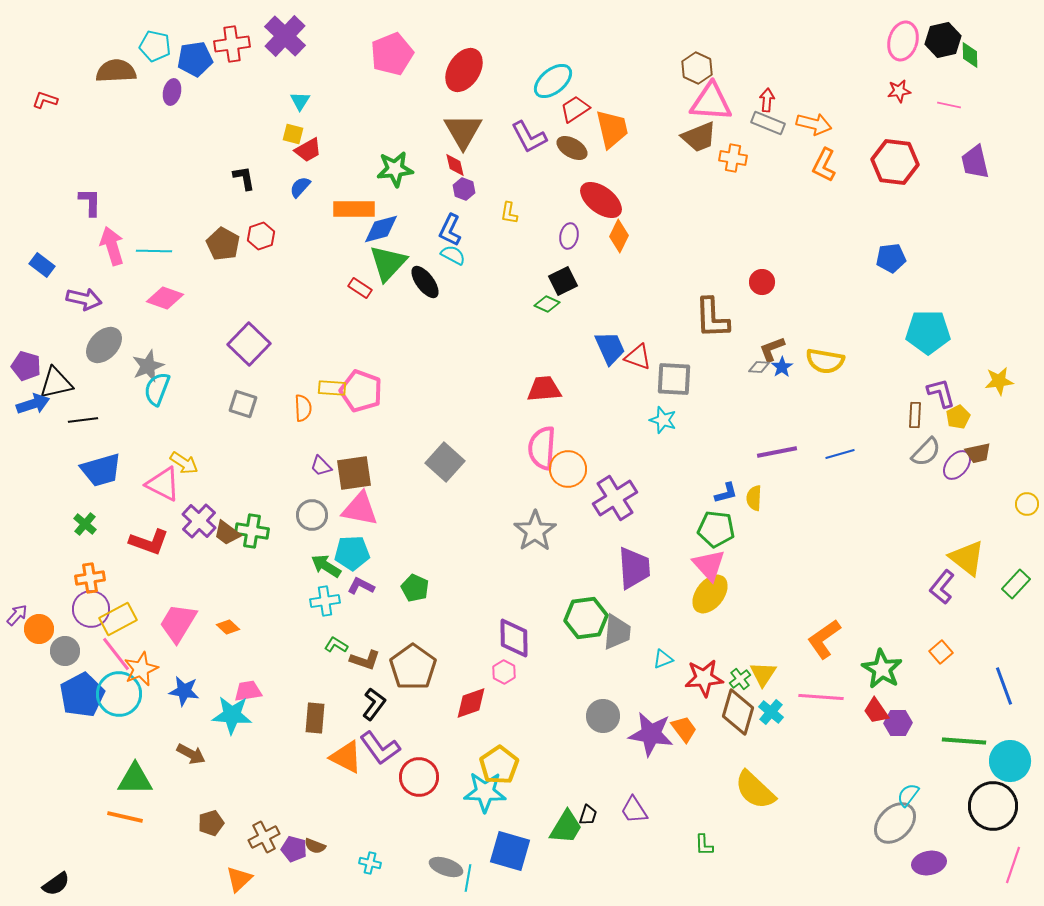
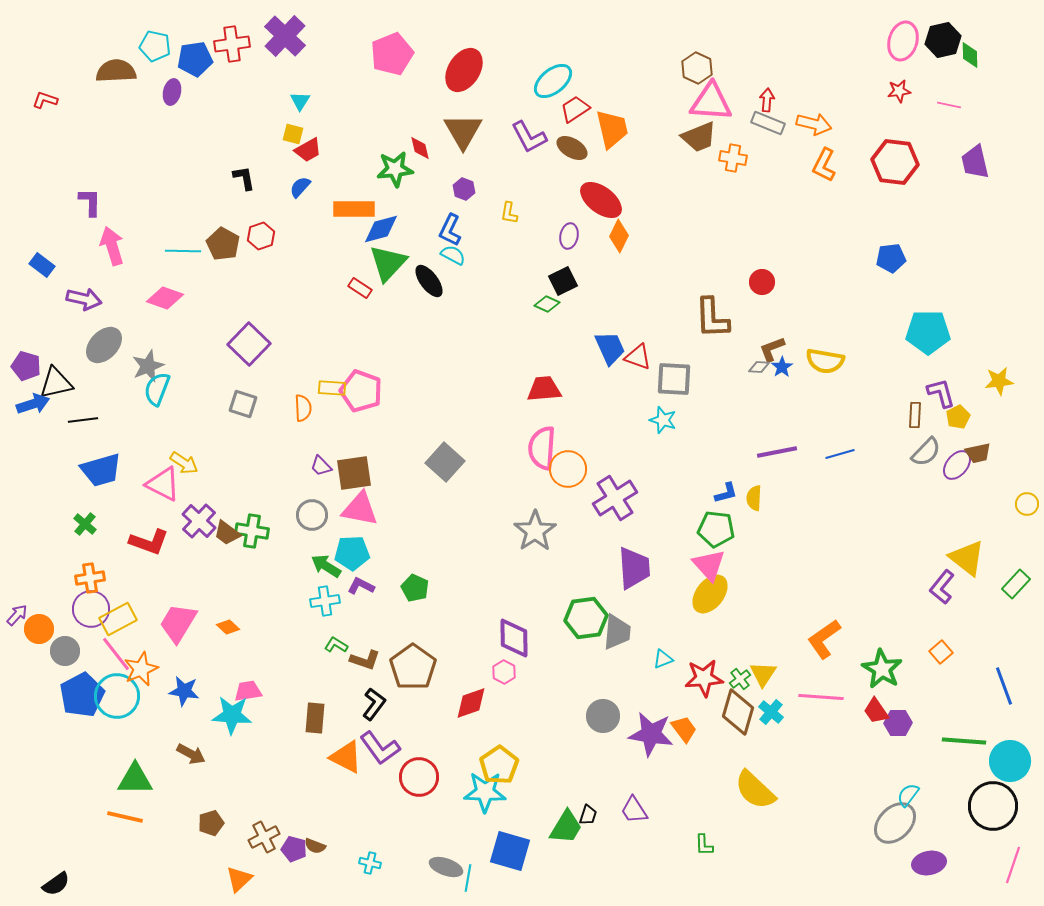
red diamond at (455, 165): moved 35 px left, 17 px up
cyan line at (154, 251): moved 29 px right
black ellipse at (425, 282): moved 4 px right, 1 px up
cyan circle at (119, 694): moved 2 px left, 2 px down
